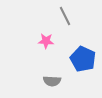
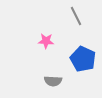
gray line: moved 11 px right
gray semicircle: moved 1 px right
